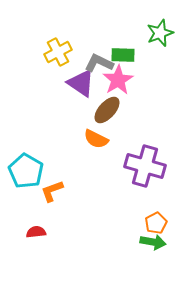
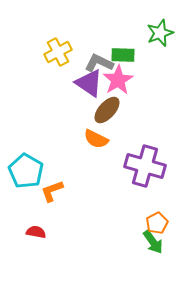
purple triangle: moved 8 px right
orange pentagon: moved 1 px right
red semicircle: rotated 18 degrees clockwise
green arrow: rotated 45 degrees clockwise
